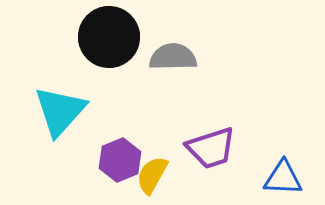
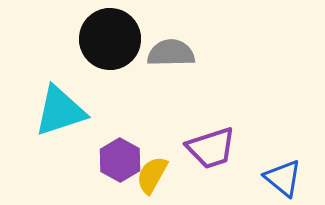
black circle: moved 1 px right, 2 px down
gray semicircle: moved 2 px left, 4 px up
cyan triangle: rotated 30 degrees clockwise
purple hexagon: rotated 9 degrees counterclockwise
blue triangle: rotated 36 degrees clockwise
